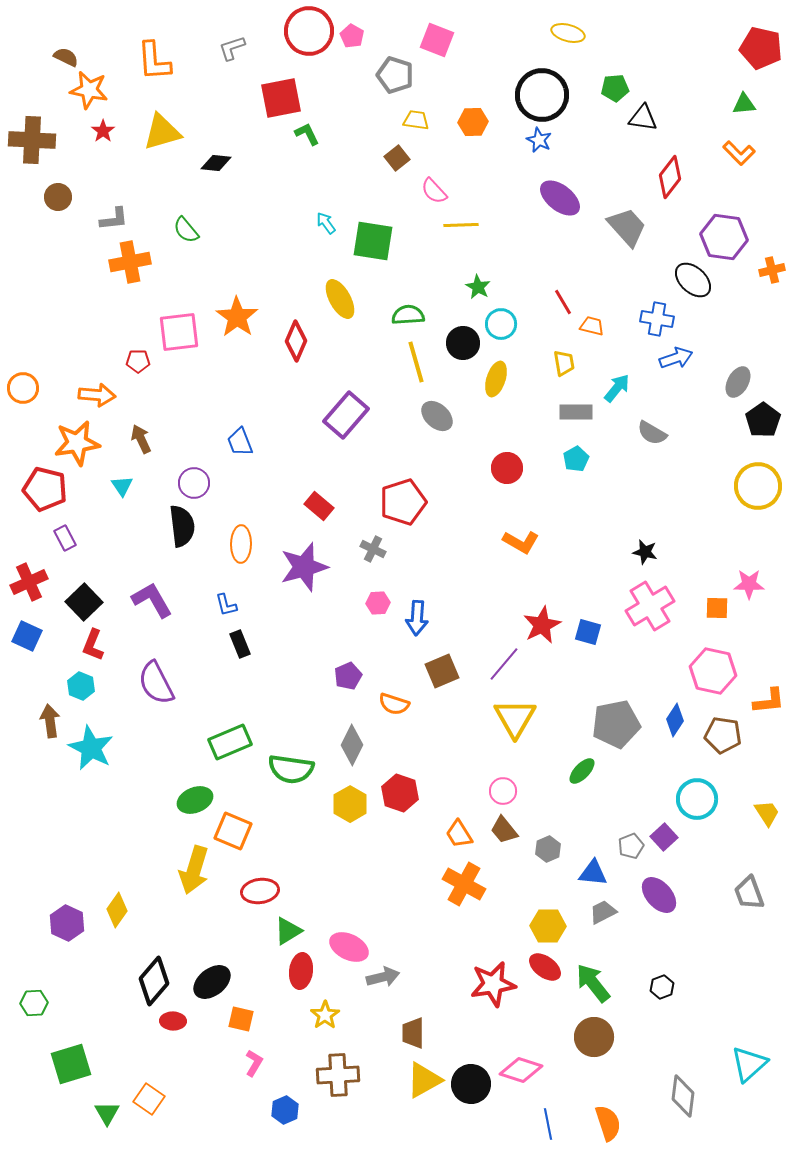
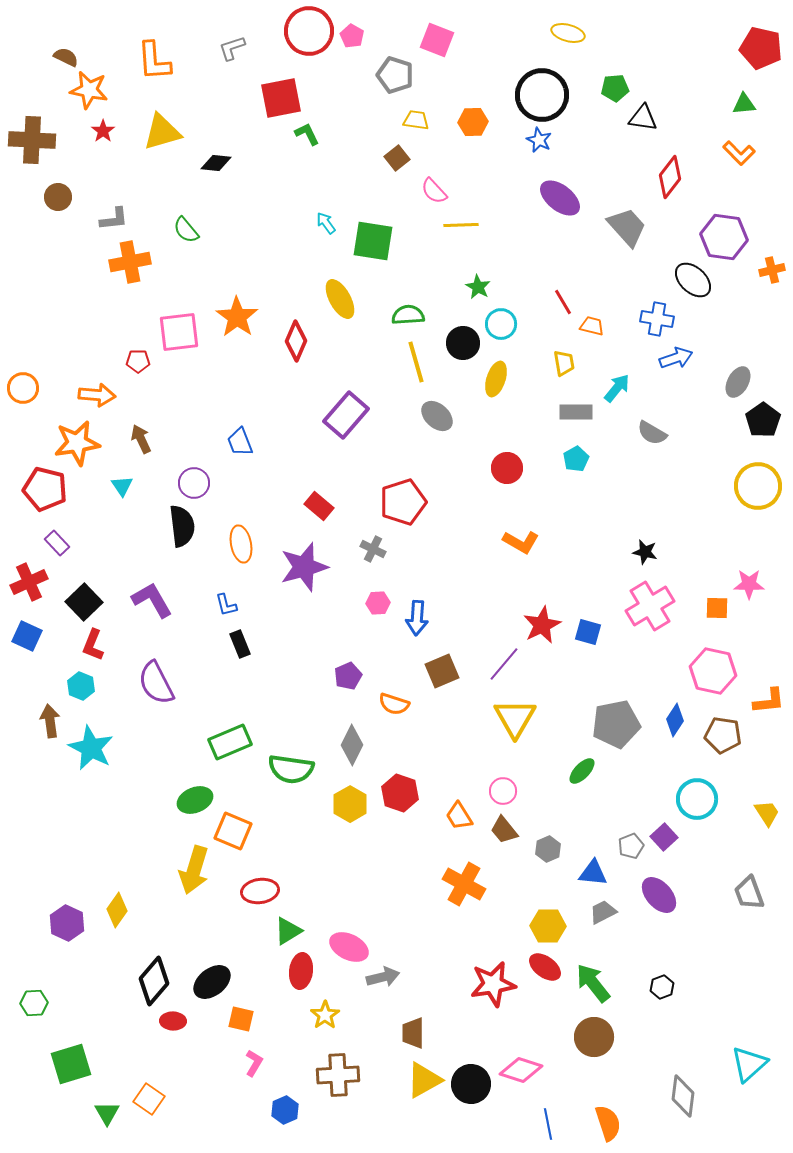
purple rectangle at (65, 538): moved 8 px left, 5 px down; rotated 15 degrees counterclockwise
orange ellipse at (241, 544): rotated 12 degrees counterclockwise
orange trapezoid at (459, 834): moved 18 px up
